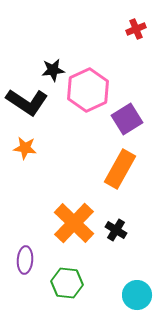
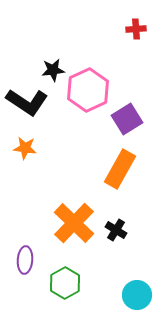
red cross: rotated 18 degrees clockwise
green hexagon: moved 2 px left; rotated 24 degrees clockwise
